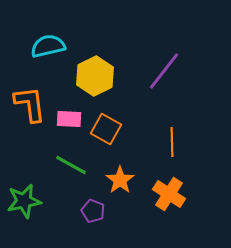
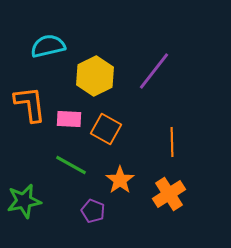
purple line: moved 10 px left
orange cross: rotated 24 degrees clockwise
